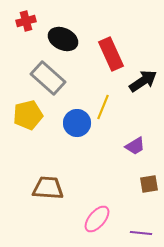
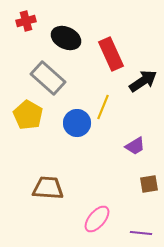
black ellipse: moved 3 px right, 1 px up
yellow pentagon: rotated 28 degrees counterclockwise
